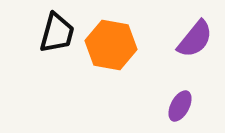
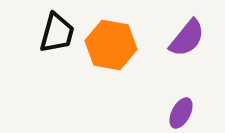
purple semicircle: moved 8 px left, 1 px up
purple ellipse: moved 1 px right, 7 px down
